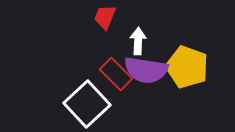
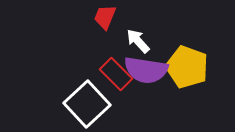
white arrow: rotated 44 degrees counterclockwise
